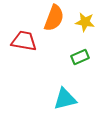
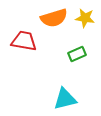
orange semicircle: rotated 52 degrees clockwise
yellow star: moved 4 px up
green rectangle: moved 3 px left, 3 px up
